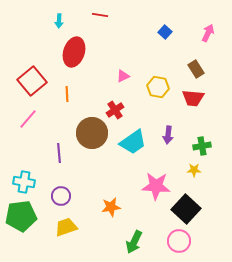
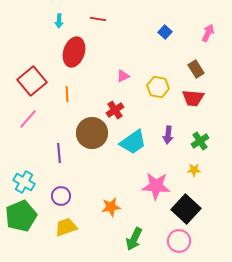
red line: moved 2 px left, 4 px down
green cross: moved 2 px left, 5 px up; rotated 24 degrees counterclockwise
cyan cross: rotated 20 degrees clockwise
green pentagon: rotated 16 degrees counterclockwise
green arrow: moved 3 px up
